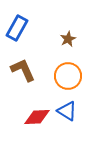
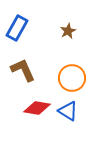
brown star: moved 8 px up
orange circle: moved 4 px right, 2 px down
blue triangle: moved 1 px right
red diamond: moved 9 px up; rotated 12 degrees clockwise
